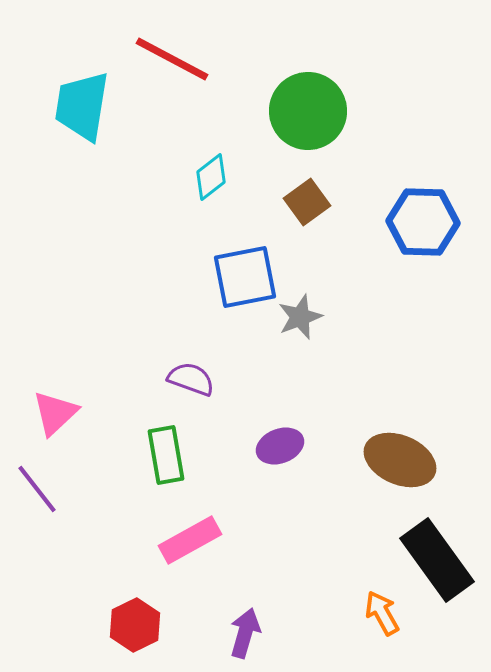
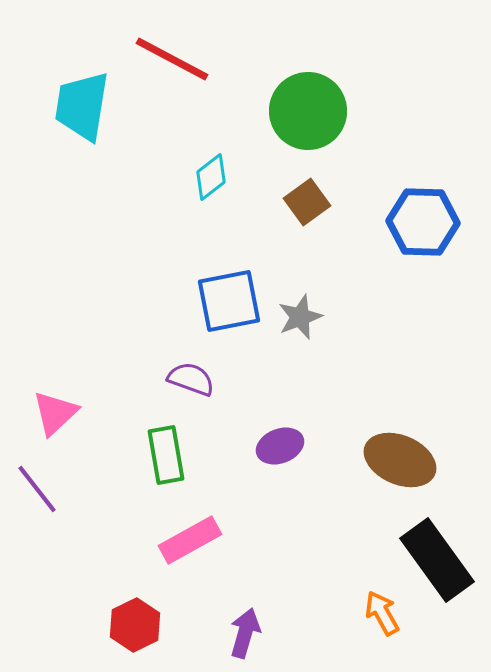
blue square: moved 16 px left, 24 px down
